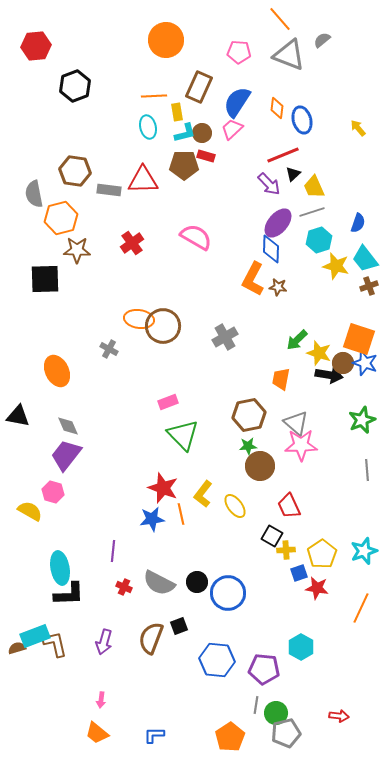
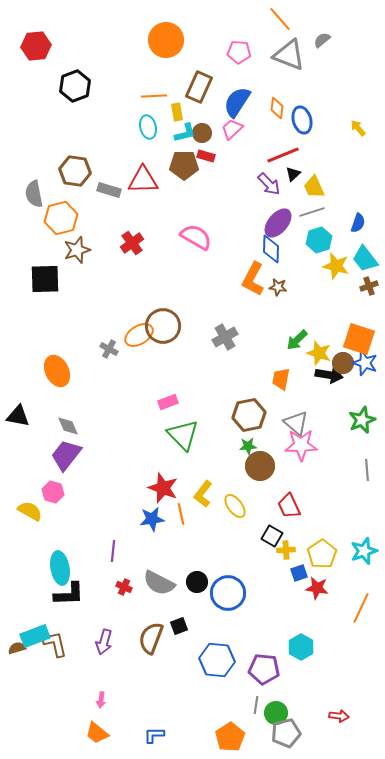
gray rectangle at (109, 190): rotated 10 degrees clockwise
brown star at (77, 250): rotated 20 degrees counterclockwise
orange ellipse at (139, 319): moved 16 px down; rotated 40 degrees counterclockwise
